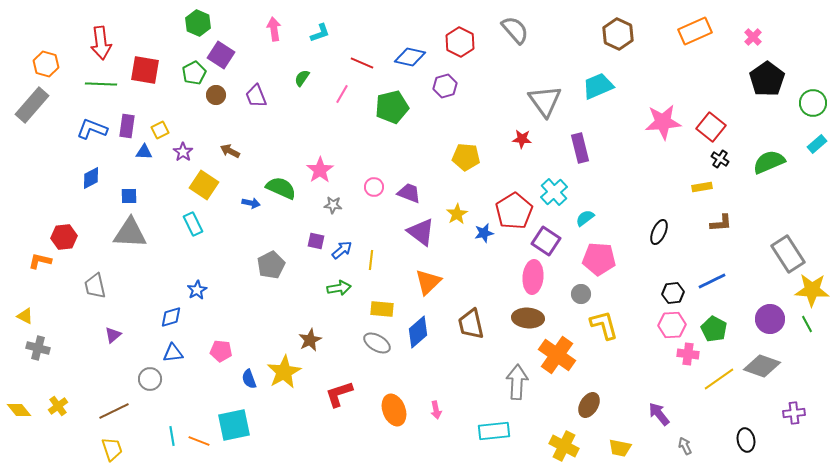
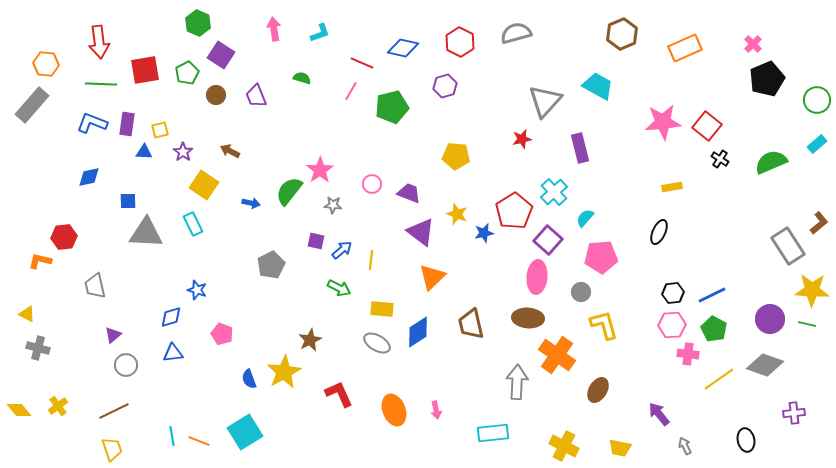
gray semicircle at (515, 30): moved 1 px right, 3 px down; rotated 64 degrees counterclockwise
orange rectangle at (695, 31): moved 10 px left, 17 px down
brown hexagon at (618, 34): moved 4 px right; rotated 12 degrees clockwise
pink cross at (753, 37): moved 7 px down
red arrow at (101, 43): moved 2 px left, 1 px up
blue diamond at (410, 57): moved 7 px left, 9 px up
orange hexagon at (46, 64): rotated 10 degrees counterclockwise
red square at (145, 70): rotated 20 degrees counterclockwise
green pentagon at (194, 73): moved 7 px left
green semicircle at (302, 78): rotated 72 degrees clockwise
black pentagon at (767, 79): rotated 12 degrees clockwise
cyan trapezoid at (598, 86): rotated 52 degrees clockwise
pink line at (342, 94): moved 9 px right, 3 px up
gray triangle at (545, 101): rotated 18 degrees clockwise
green circle at (813, 103): moved 4 px right, 3 px up
purple rectangle at (127, 126): moved 2 px up
red square at (711, 127): moved 4 px left, 1 px up
blue L-shape at (92, 129): moved 6 px up
yellow square at (160, 130): rotated 12 degrees clockwise
red star at (522, 139): rotated 18 degrees counterclockwise
yellow pentagon at (466, 157): moved 10 px left, 1 px up
green semicircle at (769, 162): moved 2 px right
blue diamond at (91, 178): moved 2 px left, 1 px up; rotated 15 degrees clockwise
pink circle at (374, 187): moved 2 px left, 3 px up
yellow rectangle at (702, 187): moved 30 px left
green semicircle at (281, 188): moved 8 px right, 3 px down; rotated 76 degrees counterclockwise
blue square at (129, 196): moved 1 px left, 5 px down
yellow star at (457, 214): rotated 20 degrees counterclockwise
cyan semicircle at (585, 218): rotated 12 degrees counterclockwise
brown L-shape at (721, 223): moved 98 px right; rotated 35 degrees counterclockwise
gray triangle at (130, 233): moved 16 px right
purple square at (546, 241): moved 2 px right, 1 px up; rotated 8 degrees clockwise
gray rectangle at (788, 254): moved 8 px up
pink pentagon at (599, 259): moved 2 px right, 2 px up; rotated 8 degrees counterclockwise
pink ellipse at (533, 277): moved 4 px right
blue line at (712, 281): moved 14 px down
orange triangle at (428, 282): moved 4 px right, 5 px up
green arrow at (339, 288): rotated 35 degrees clockwise
blue star at (197, 290): rotated 24 degrees counterclockwise
gray circle at (581, 294): moved 2 px up
yellow triangle at (25, 316): moved 2 px right, 2 px up
green line at (807, 324): rotated 48 degrees counterclockwise
blue diamond at (418, 332): rotated 8 degrees clockwise
pink pentagon at (221, 351): moved 1 px right, 17 px up; rotated 15 degrees clockwise
gray diamond at (762, 366): moved 3 px right, 1 px up
gray circle at (150, 379): moved 24 px left, 14 px up
red L-shape at (339, 394): rotated 84 degrees clockwise
brown ellipse at (589, 405): moved 9 px right, 15 px up
cyan square at (234, 425): moved 11 px right, 7 px down; rotated 20 degrees counterclockwise
cyan rectangle at (494, 431): moved 1 px left, 2 px down
